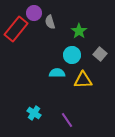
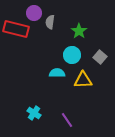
gray semicircle: rotated 24 degrees clockwise
red rectangle: rotated 65 degrees clockwise
gray square: moved 3 px down
